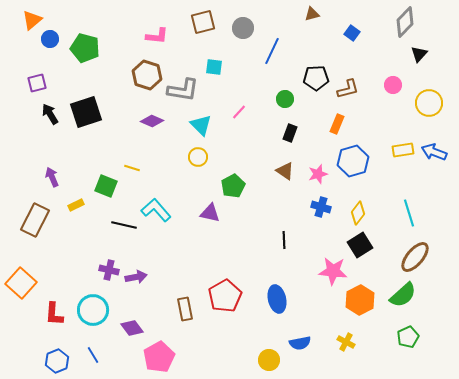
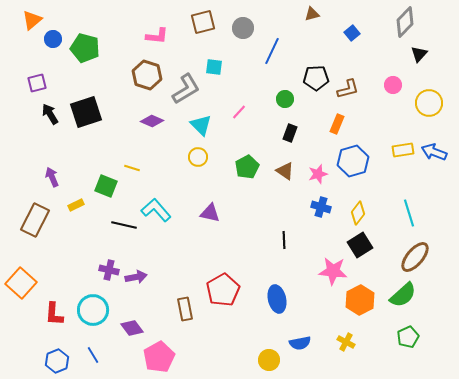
blue square at (352, 33): rotated 14 degrees clockwise
blue circle at (50, 39): moved 3 px right
gray L-shape at (183, 90): moved 3 px right, 1 px up; rotated 40 degrees counterclockwise
green pentagon at (233, 186): moved 14 px right, 19 px up
red pentagon at (225, 296): moved 2 px left, 6 px up
